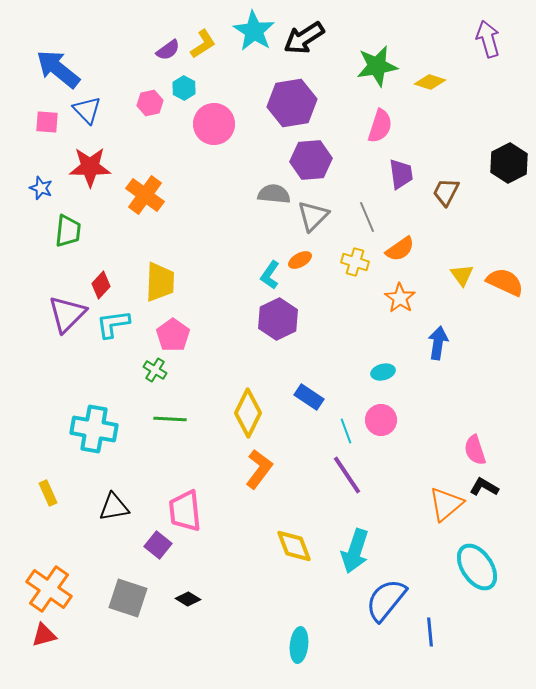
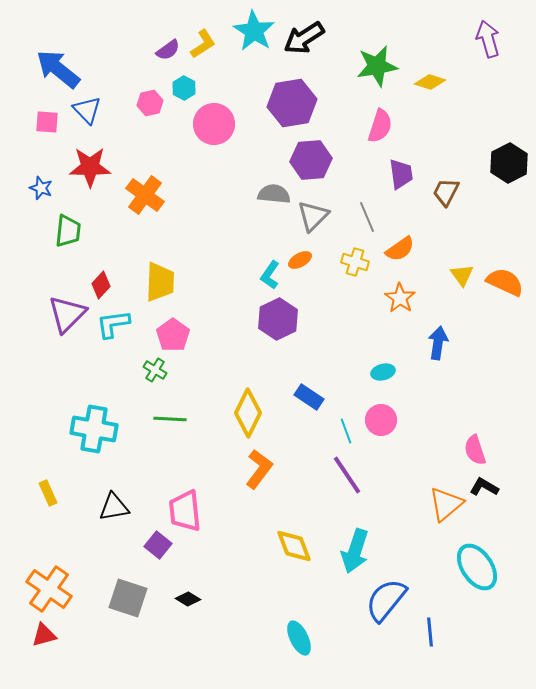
cyan ellipse at (299, 645): moved 7 px up; rotated 32 degrees counterclockwise
